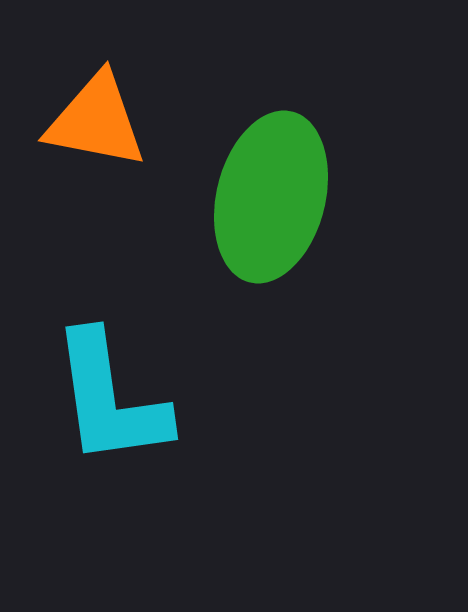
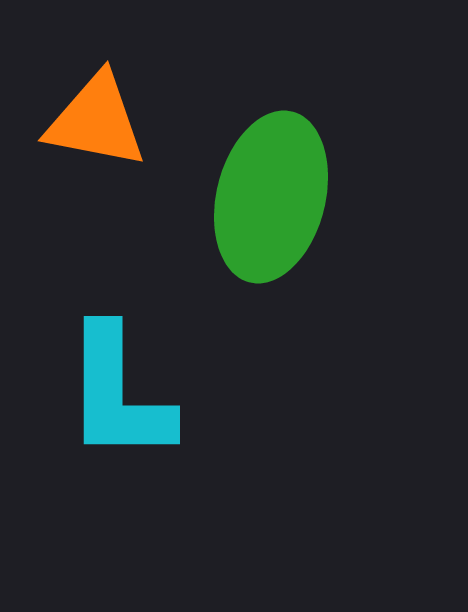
cyan L-shape: moved 8 px right, 5 px up; rotated 8 degrees clockwise
